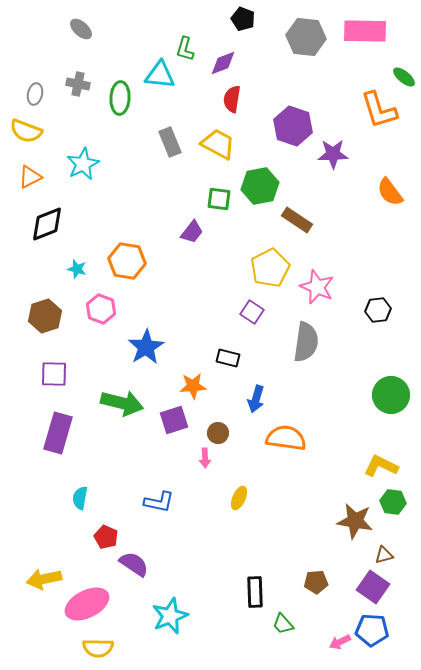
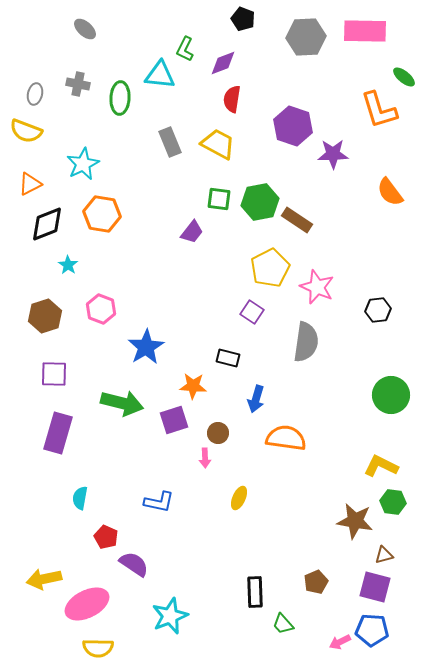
gray ellipse at (81, 29): moved 4 px right
gray hexagon at (306, 37): rotated 9 degrees counterclockwise
green L-shape at (185, 49): rotated 10 degrees clockwise
orange triangle at (30, 177): moved 7 px down
green hexagon at (260, 186): moved 16 px down
orange hexagon at (127, 261): moved 25 px left, 47 px up
cyan star at (77, 269): moved 9 px left, 4 px up; rotated 18 degrees clockwise
orange star at (193, 386): rotated 8 degrees clockwise
brown pentagon at (316, 582): rotated 20 degrees counterclockwise
purple square at (373, 587): moved 2 px right; rotated 20 degrees counterclockwise
